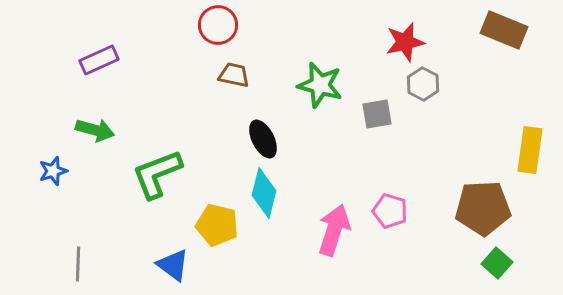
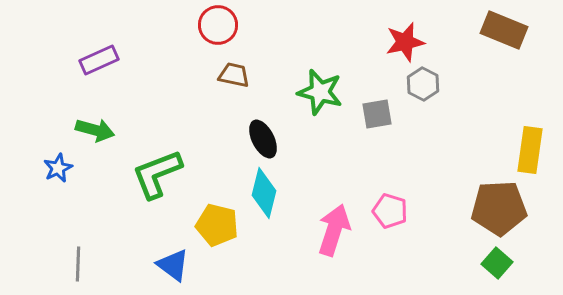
green star: moved 7 px down
blue star: moved 5 px right, 3 px up; rotated 8 degrees counterclockwise
brown pentagon: moved 16 px right
